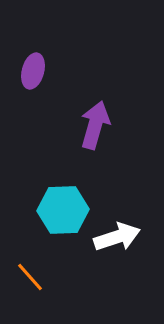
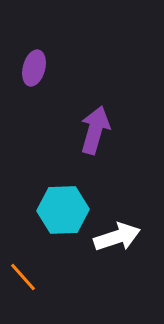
purple ellipse: moved 1 px right, 3 px up
purple arrow: moved 5 px down
orange line: moved 7 px left
